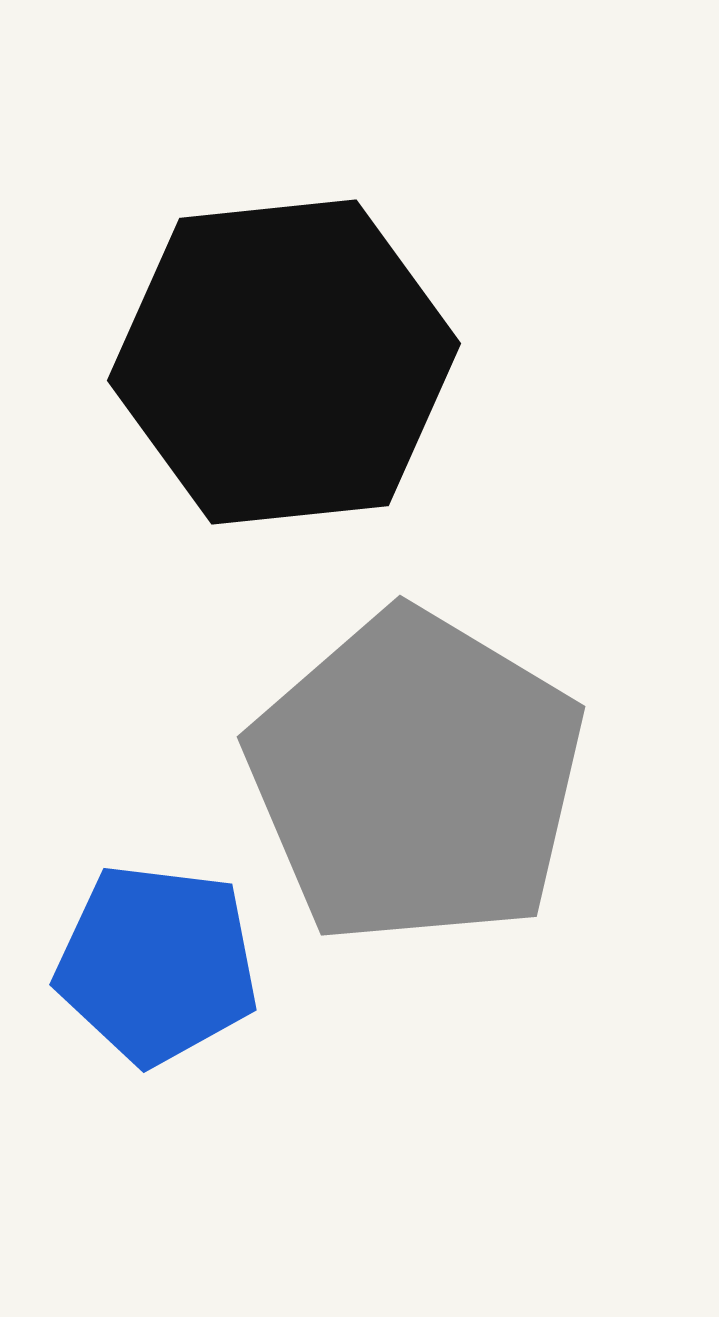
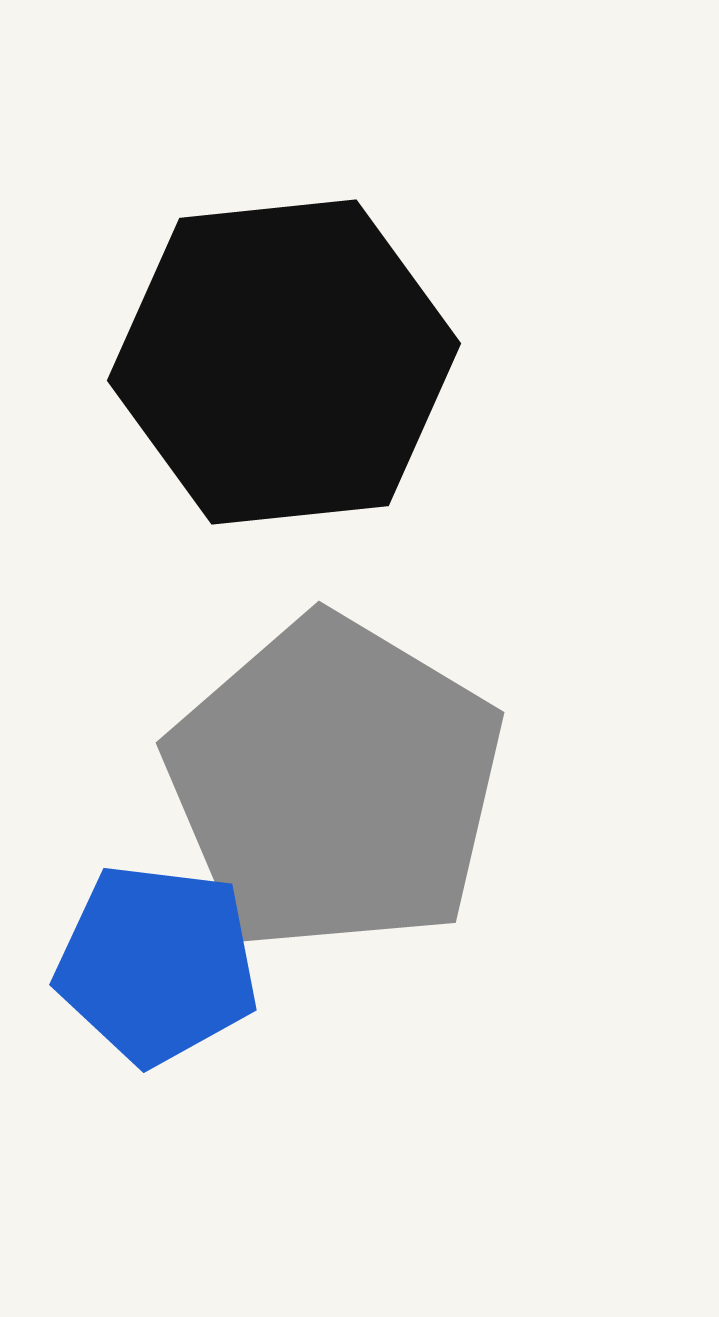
gray pentagon: moved 81 px left, 6 px down
